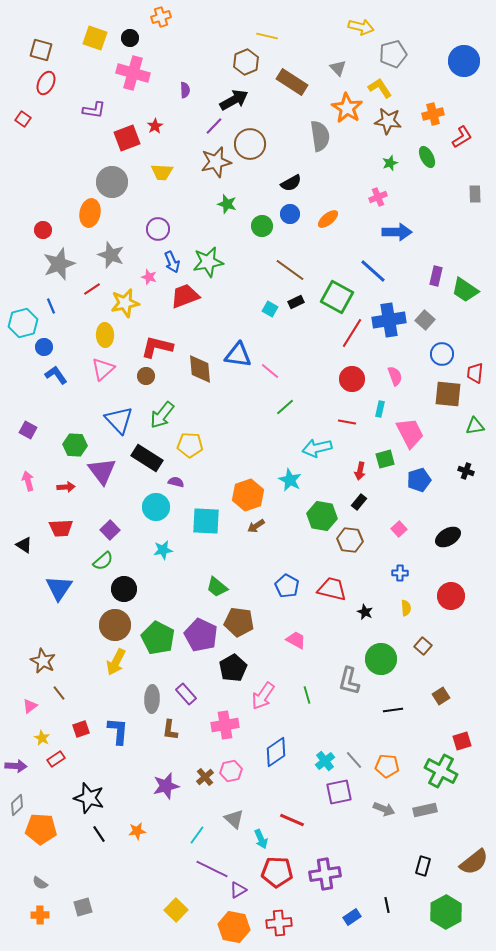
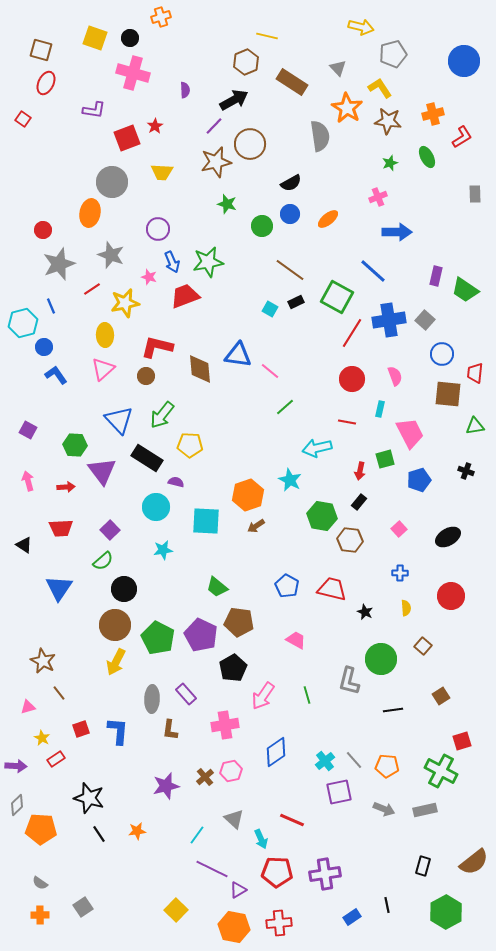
pink triangle at (30, 706): moved 2 px left, 1 px down; rotated 21 degrees clockwise
gray square at (83, 907): rotated 18 degrees counterclockwise
